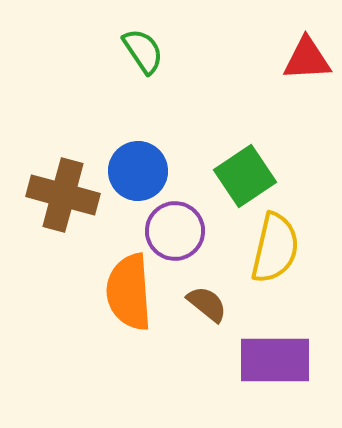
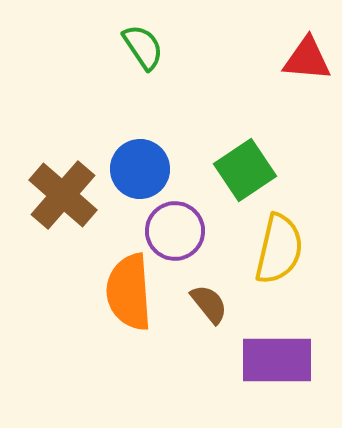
green semicircle: moved 4 px up
red triangle: rotated 8 degrees clockwise
blue circle: moved 2 px right, 2 px up
green square: moved 6 px up
brown cross: rotated 26 degrees clockwise
yellow semicircle: moved 4 px right, 1 px down
brown semicircle: moved 2 px right; rotated 12 degrees clockwise
purple rectangle: moved 2 px right
